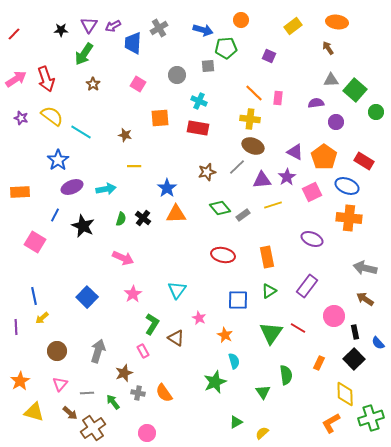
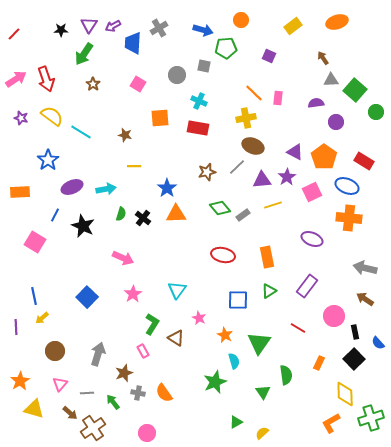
orange ellipse at (337, 22): rotated 25 degrees counterclockwise
brown arrow at (328, 48): moved 5 px left, 10 px down
gray square at (208, 66): moved 4 px left; rotated 16 degrees clockwise
yellow cross at (250, 119): moved 4 px left, 1 px up; rotated 18 degrees counterclockwise
blue star at (58, 160): moved 10 px left
green semicircle at (121, 219): moved 5 px up
green triangle at (271, 333): moved 12 px left, 10 px down
brown circle at (57, 351): moved 2 px left
gray arrow at (98, 351): moved 3 px down
yellow triangle at (34, 412): moved 3 px up
